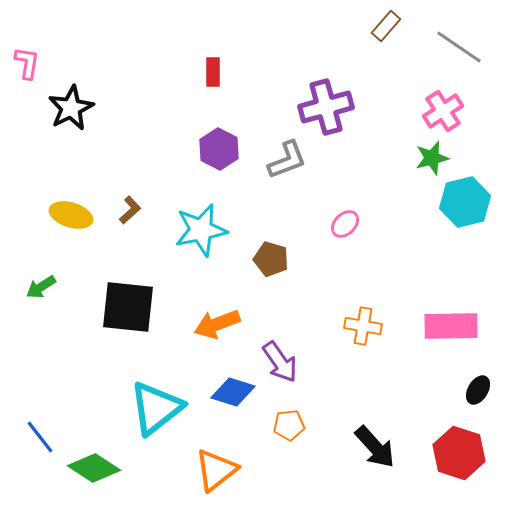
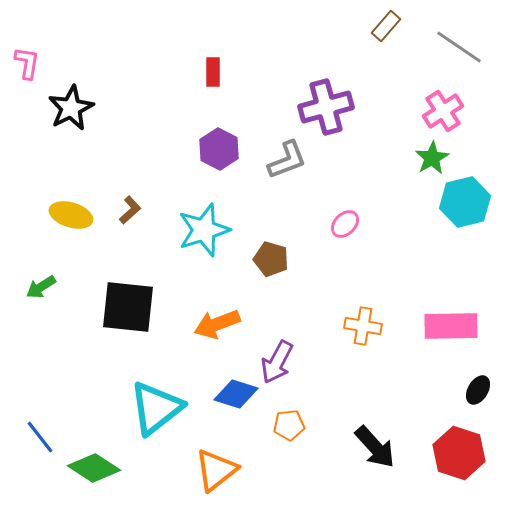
green star: rotated 16 degrees counterclockwise
cyan star: moved 3 px right; rotated 6 degrees counterclockwise
purple arrow: moved 3 px left; rotated 63 degrees clockwise
blue diamond: moved 3 px right, 2 px down
